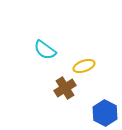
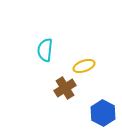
cyan semicircle: rotated 60 degrees clockwise
blue hexagon: moved 2 px left
